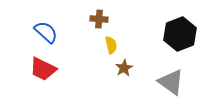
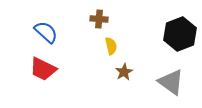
yellow semicircle: moved 1 px down
brown star: moved 4 px down
